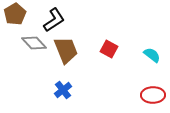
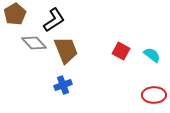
red square: moved 12 px right, 2 px down
blue cross: moved 5 px up; rotated 18 degrees clockwise
red ellipse: moved 1 px right
